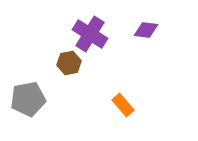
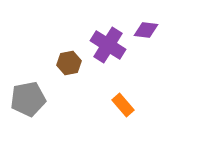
purple cross: moved 18 px right, 11 px down
